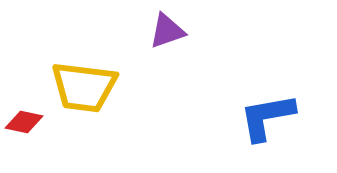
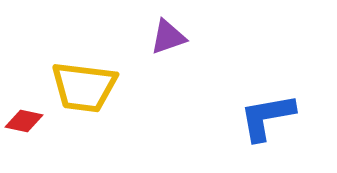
purple triangle: moved 1 px right, 6 px down
red diamond: moved 1 px up
